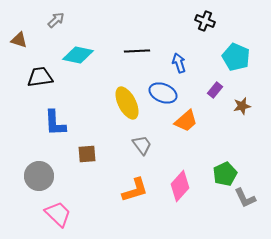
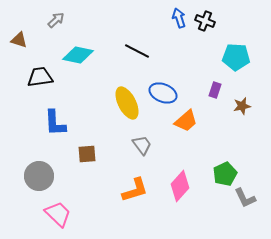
black line: rotated 30 degrees clockwise
cyan pentagon: rotated 20 degrees counterclockwise
blue arrow: moved 45 px up
purple rectangle: rotated 21 degrees counterclockwise
